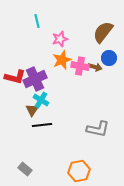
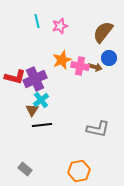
pink star: moved 13 px up
cyan cross: rotated 21 degrees clockwise
